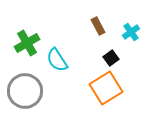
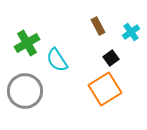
orange square: moved 1 px left, 1 px down
